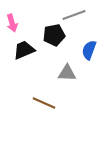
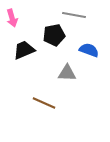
gray line: rotated 30 degrees clockwise
pink arrow: moved 5 px up
blue semicircle: rotated 90 degrees clockwise
